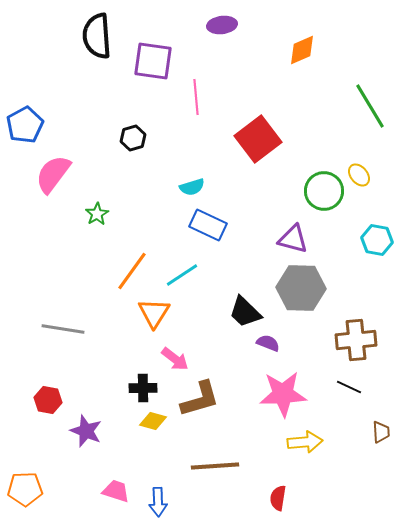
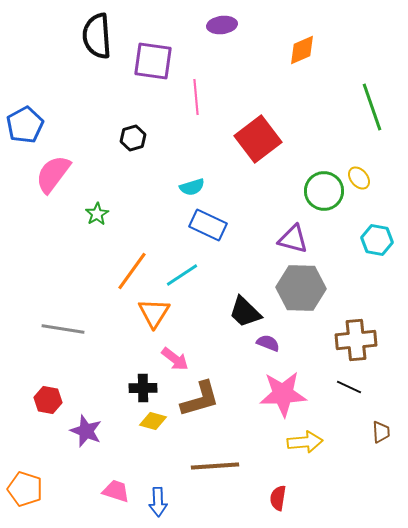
green line: moved 2 px right, 1 px down; rotated 12 degrees clockwise
yellow ellipse: moved 3 px down
orange pentagon: rotated 20 degrees clockwise
